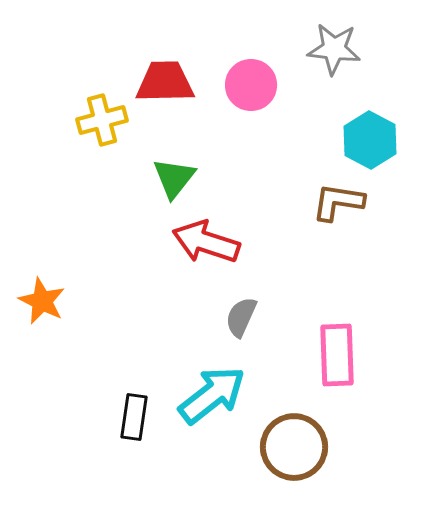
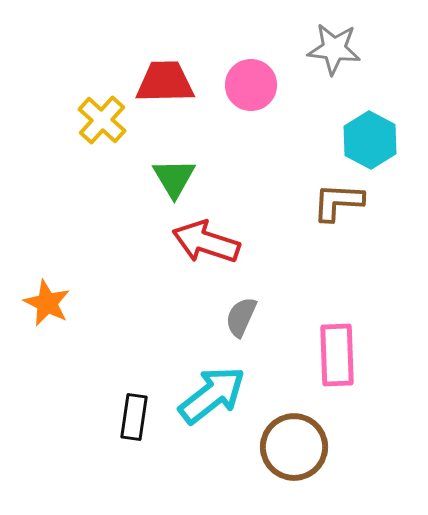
yellow cross: rotated 33 degrees counterclockwise
green triangle: rotated 9 degrees counterclockwise
brown L-shape: rotated 6 degrees counterclockwise
orange star: moved 5 px right, 2 px down
